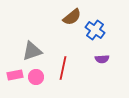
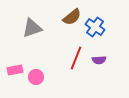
blue cross: moved 3 px up
gray triangle: moved 23 px up
purple semicircle: moved 3 px left, 1 px down
red line: moved 13 px right, 10 px up; rotated 10 degrees clockwise
pink rectangle: moved 5 px up
